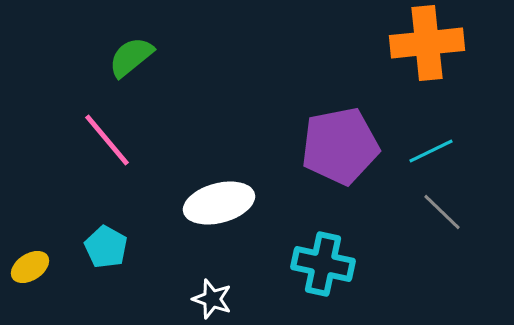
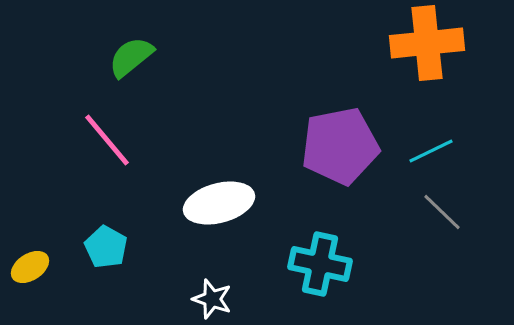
cyan cross: moved 3 px left
